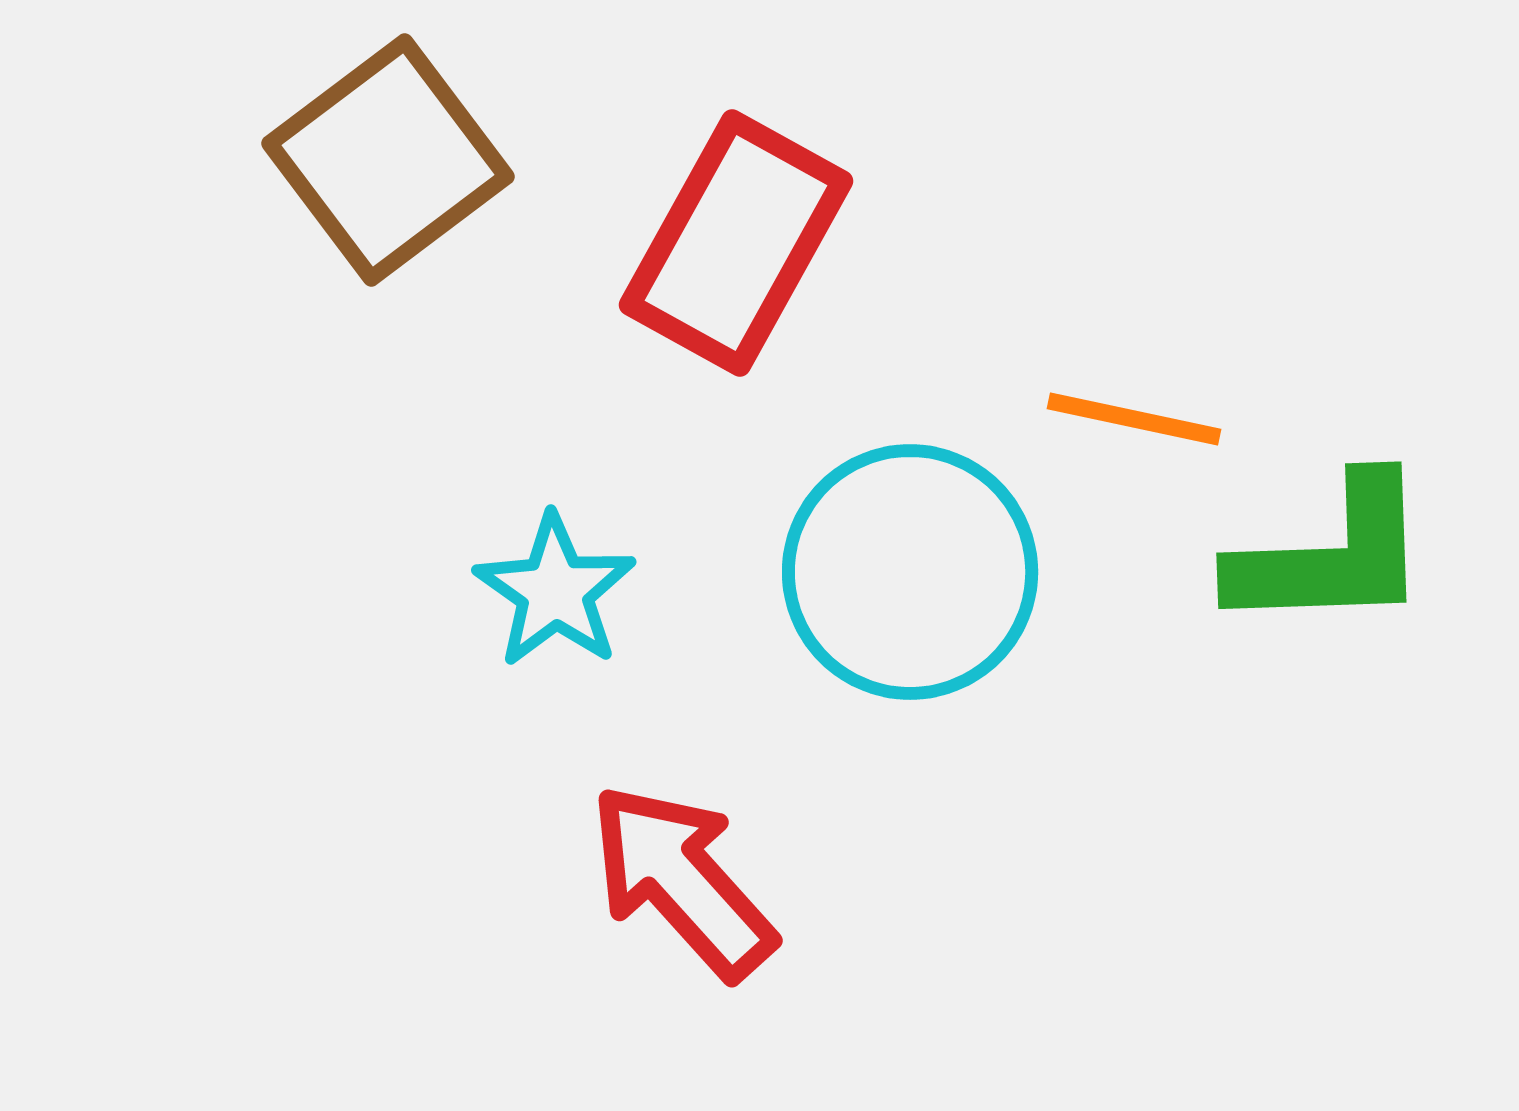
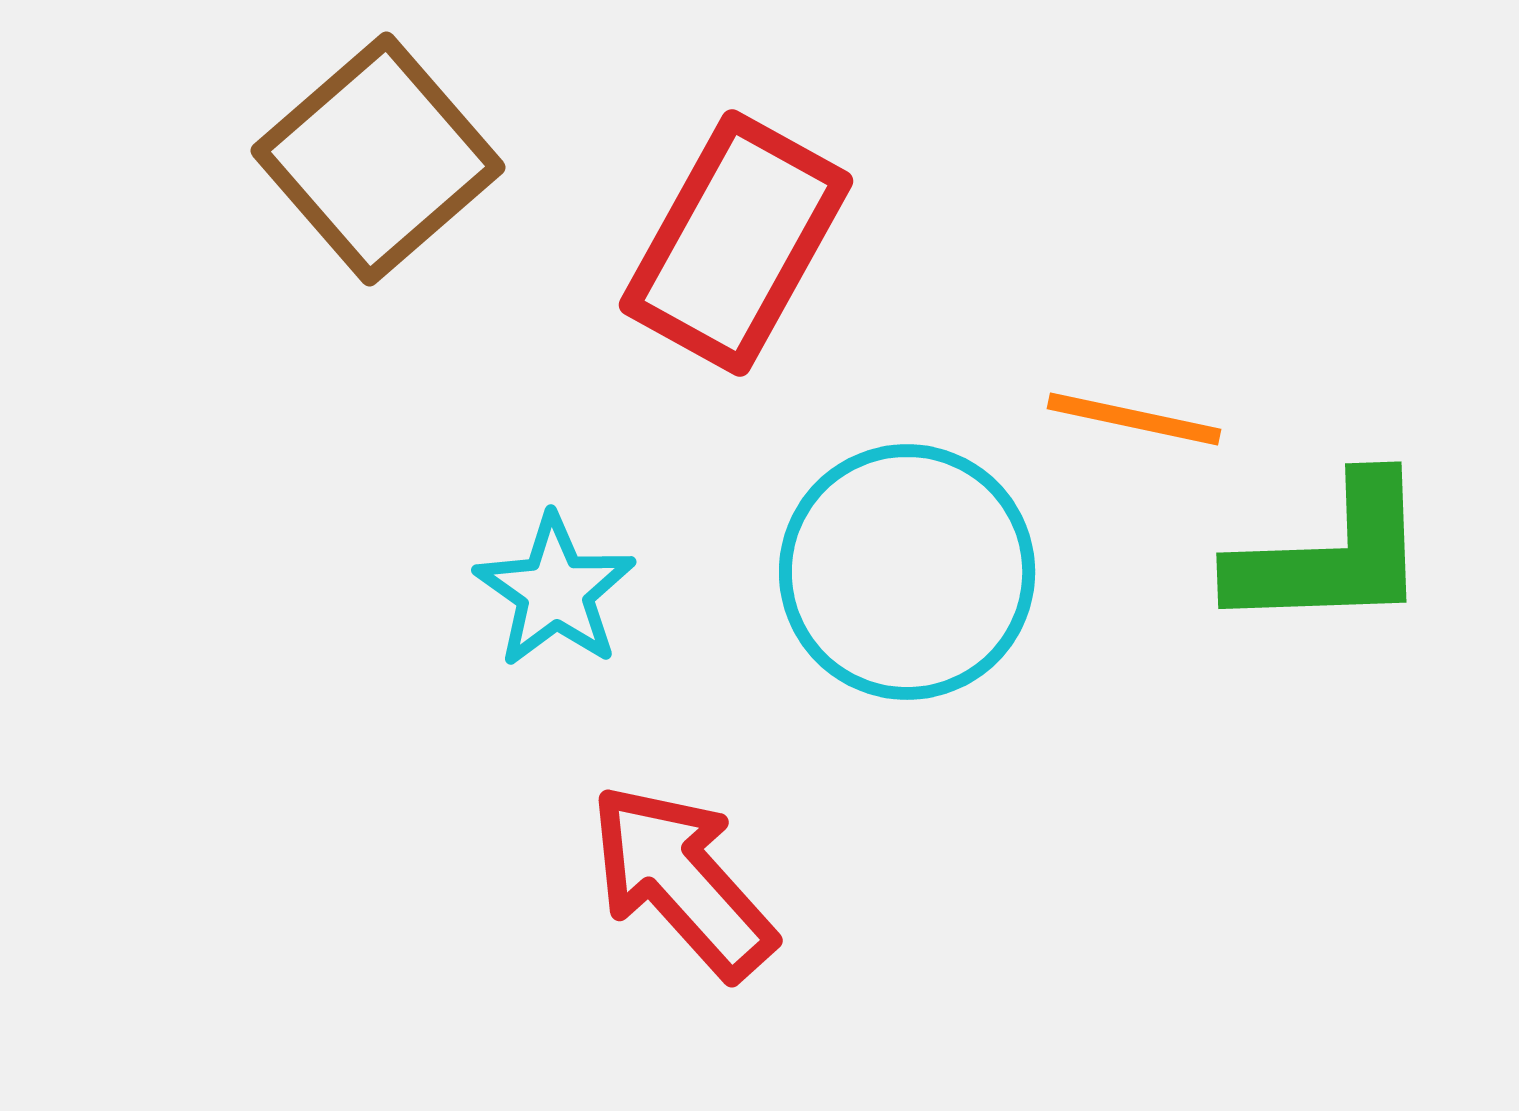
brown square: moved 10 px left, 1 px up; rotated 4 degrees counterclockwise
cyan circle: moved 3 px left
